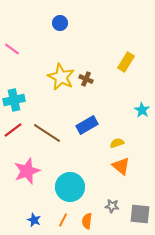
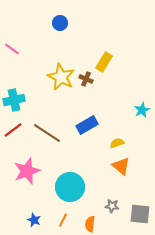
yellow rectangle: moved 22 px left
cyan star: rotated 14 degrees clockwise
orange semicircle: moved 3 px right, 3 px down
